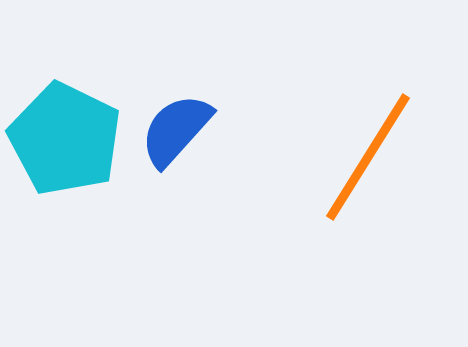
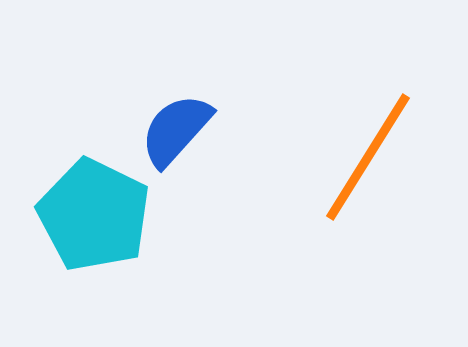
cyan pentagon: moved 29 px right, 76 px down
